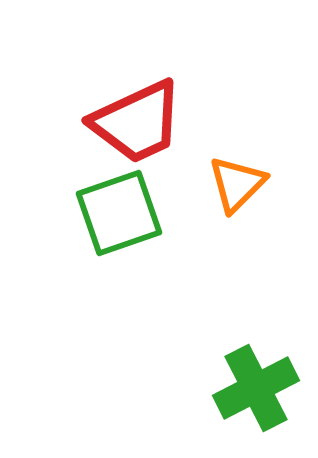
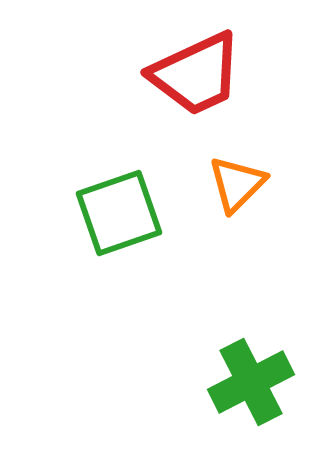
red trapezoid: moved 59 px right, 48 px up
green cross: moved 5 px left, 6 px up
